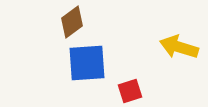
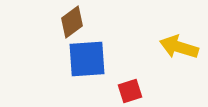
blue square: moved 4 px up
